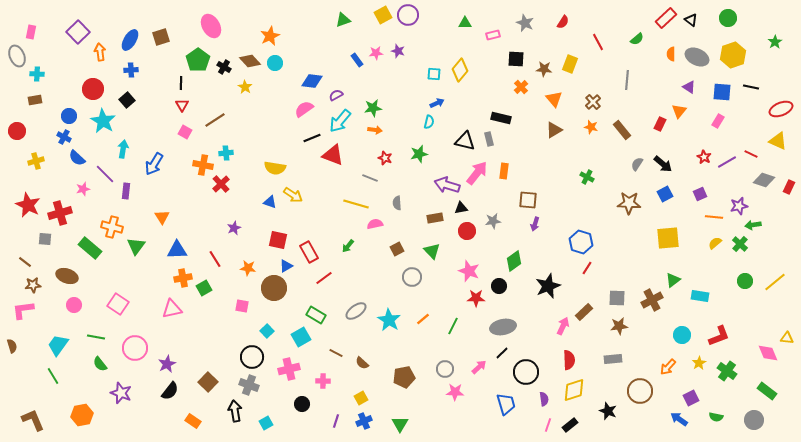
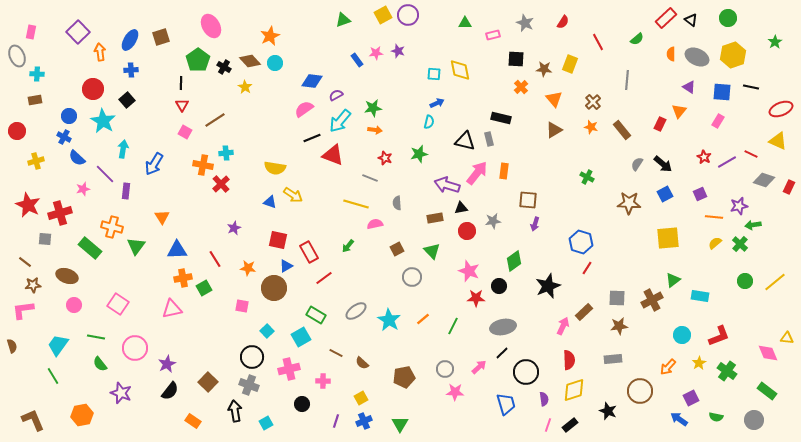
yellow diamond at (460, 70): rotated 50 degrees counterclockwise
